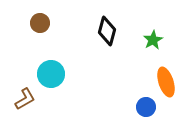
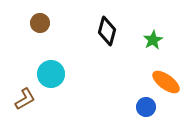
orange ellipse: rotated 36 degrees counterclockwise
